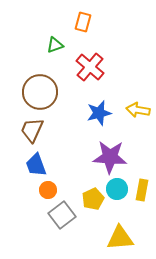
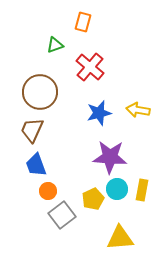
orange circle: moved 1 px down
